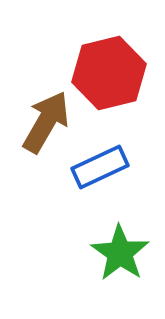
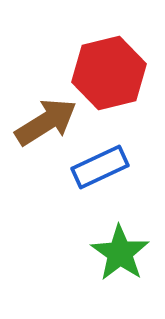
brown arrow: rotated 28 degrees clockwise
